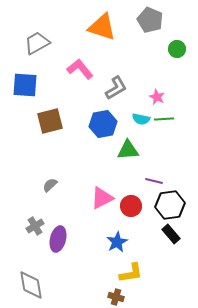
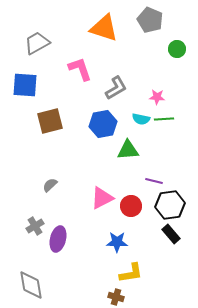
orange triangle: moved 2 px right, 1 px down
pink L-shape: rotated 20 degrees clockwise
pink star: rotated 21 degrees counterclockwise
blue star: rotated 30 degrees clockwise
